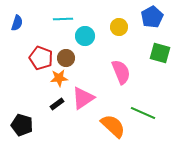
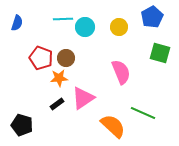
cyan circle: moved 9 px up
